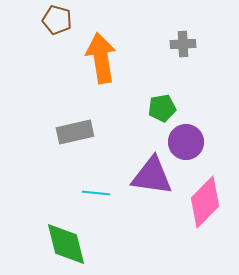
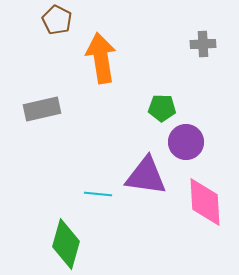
brown pentagon: rotated 12 degrees clockwise
gray cross: moved 20 px right
green pentagon: rotated 12 degrees clockwise
gray rectangle: moved 33 px left, 23 px up
purple triangle: moved 6 px left
cyan line: moved 2 px right, 1 px down
pink diamond: rotated 48 degrees counterclockwise
green diamond: rotated 30 degrees clockwise
